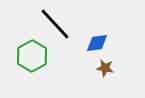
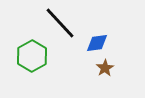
black line: moved 5 px right, 1 px up
brown star: rotated 30 degrees clockwise
